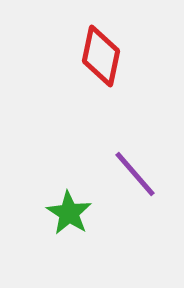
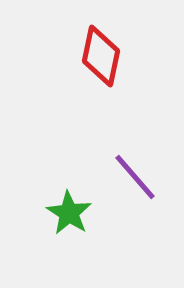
purple line: moved 3 px down
